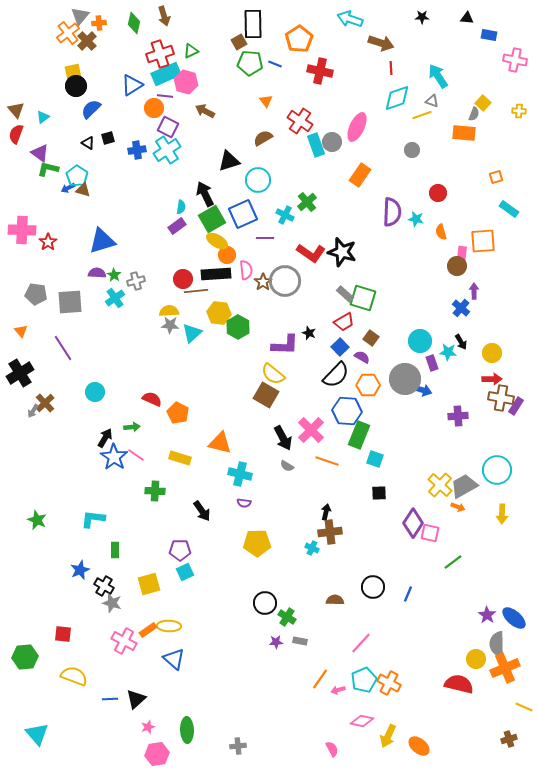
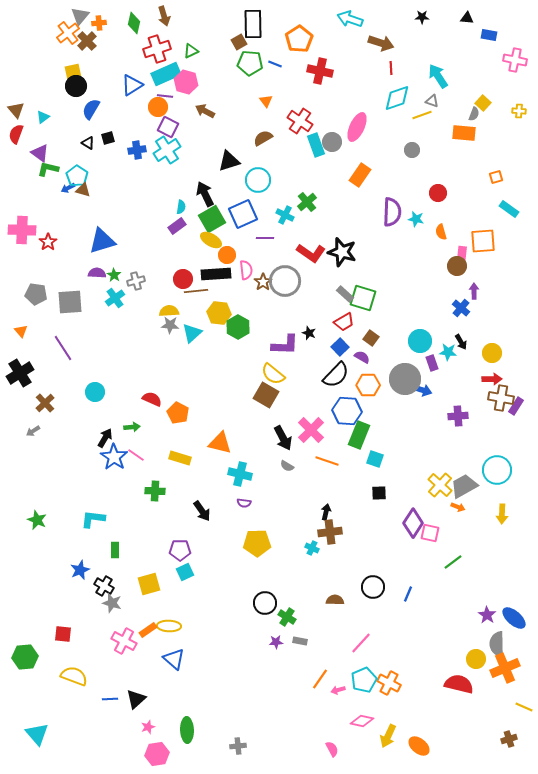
red cross at (160, 54): moved 3 px left, 5 px up
orange circle at (154, 108): moved 4 px right, 1 px up
blue semicircle at (91, 109): rotated 15 degrees counterclockwise
yellow ellipse at (217, 241): moved 6 px left, 1 px up
gray arrow at (33, 411): moved 20 px down; rotated 24 degrees clockwise
